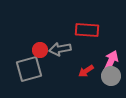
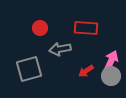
red rectangle: moved 1 px left, 2 px up
red circle: moved 22 px up
